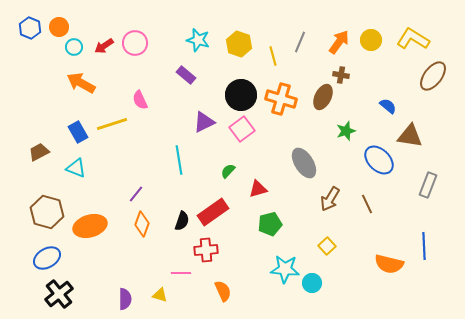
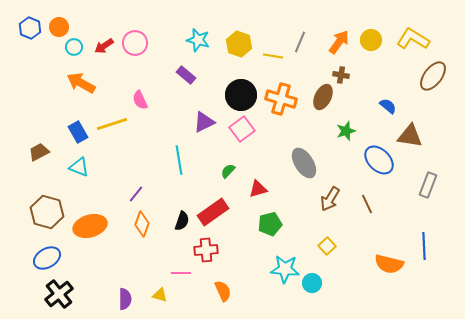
yellow line at (273, 56): rotated 66 degrees counterclockwise
cyan triangle at (76, 168): moved 3 px right, 1 px up
